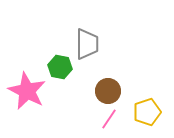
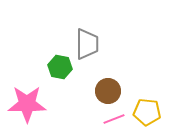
pink star: moved 13 px down; rotated 27 degrees counterclockwise
yellow pentagon: rotated 24 degrees clockwise
pink line: moved 5 px right; rotated 35 degrees clockwise
